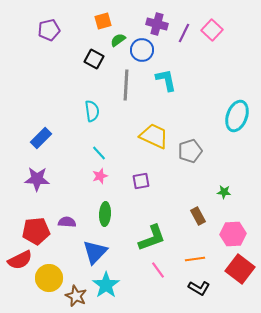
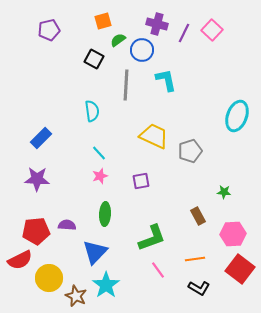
purple semicircle: moved 3 px down
